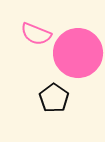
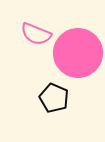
black pentagon: rotated 12 degrees counterclockwise
